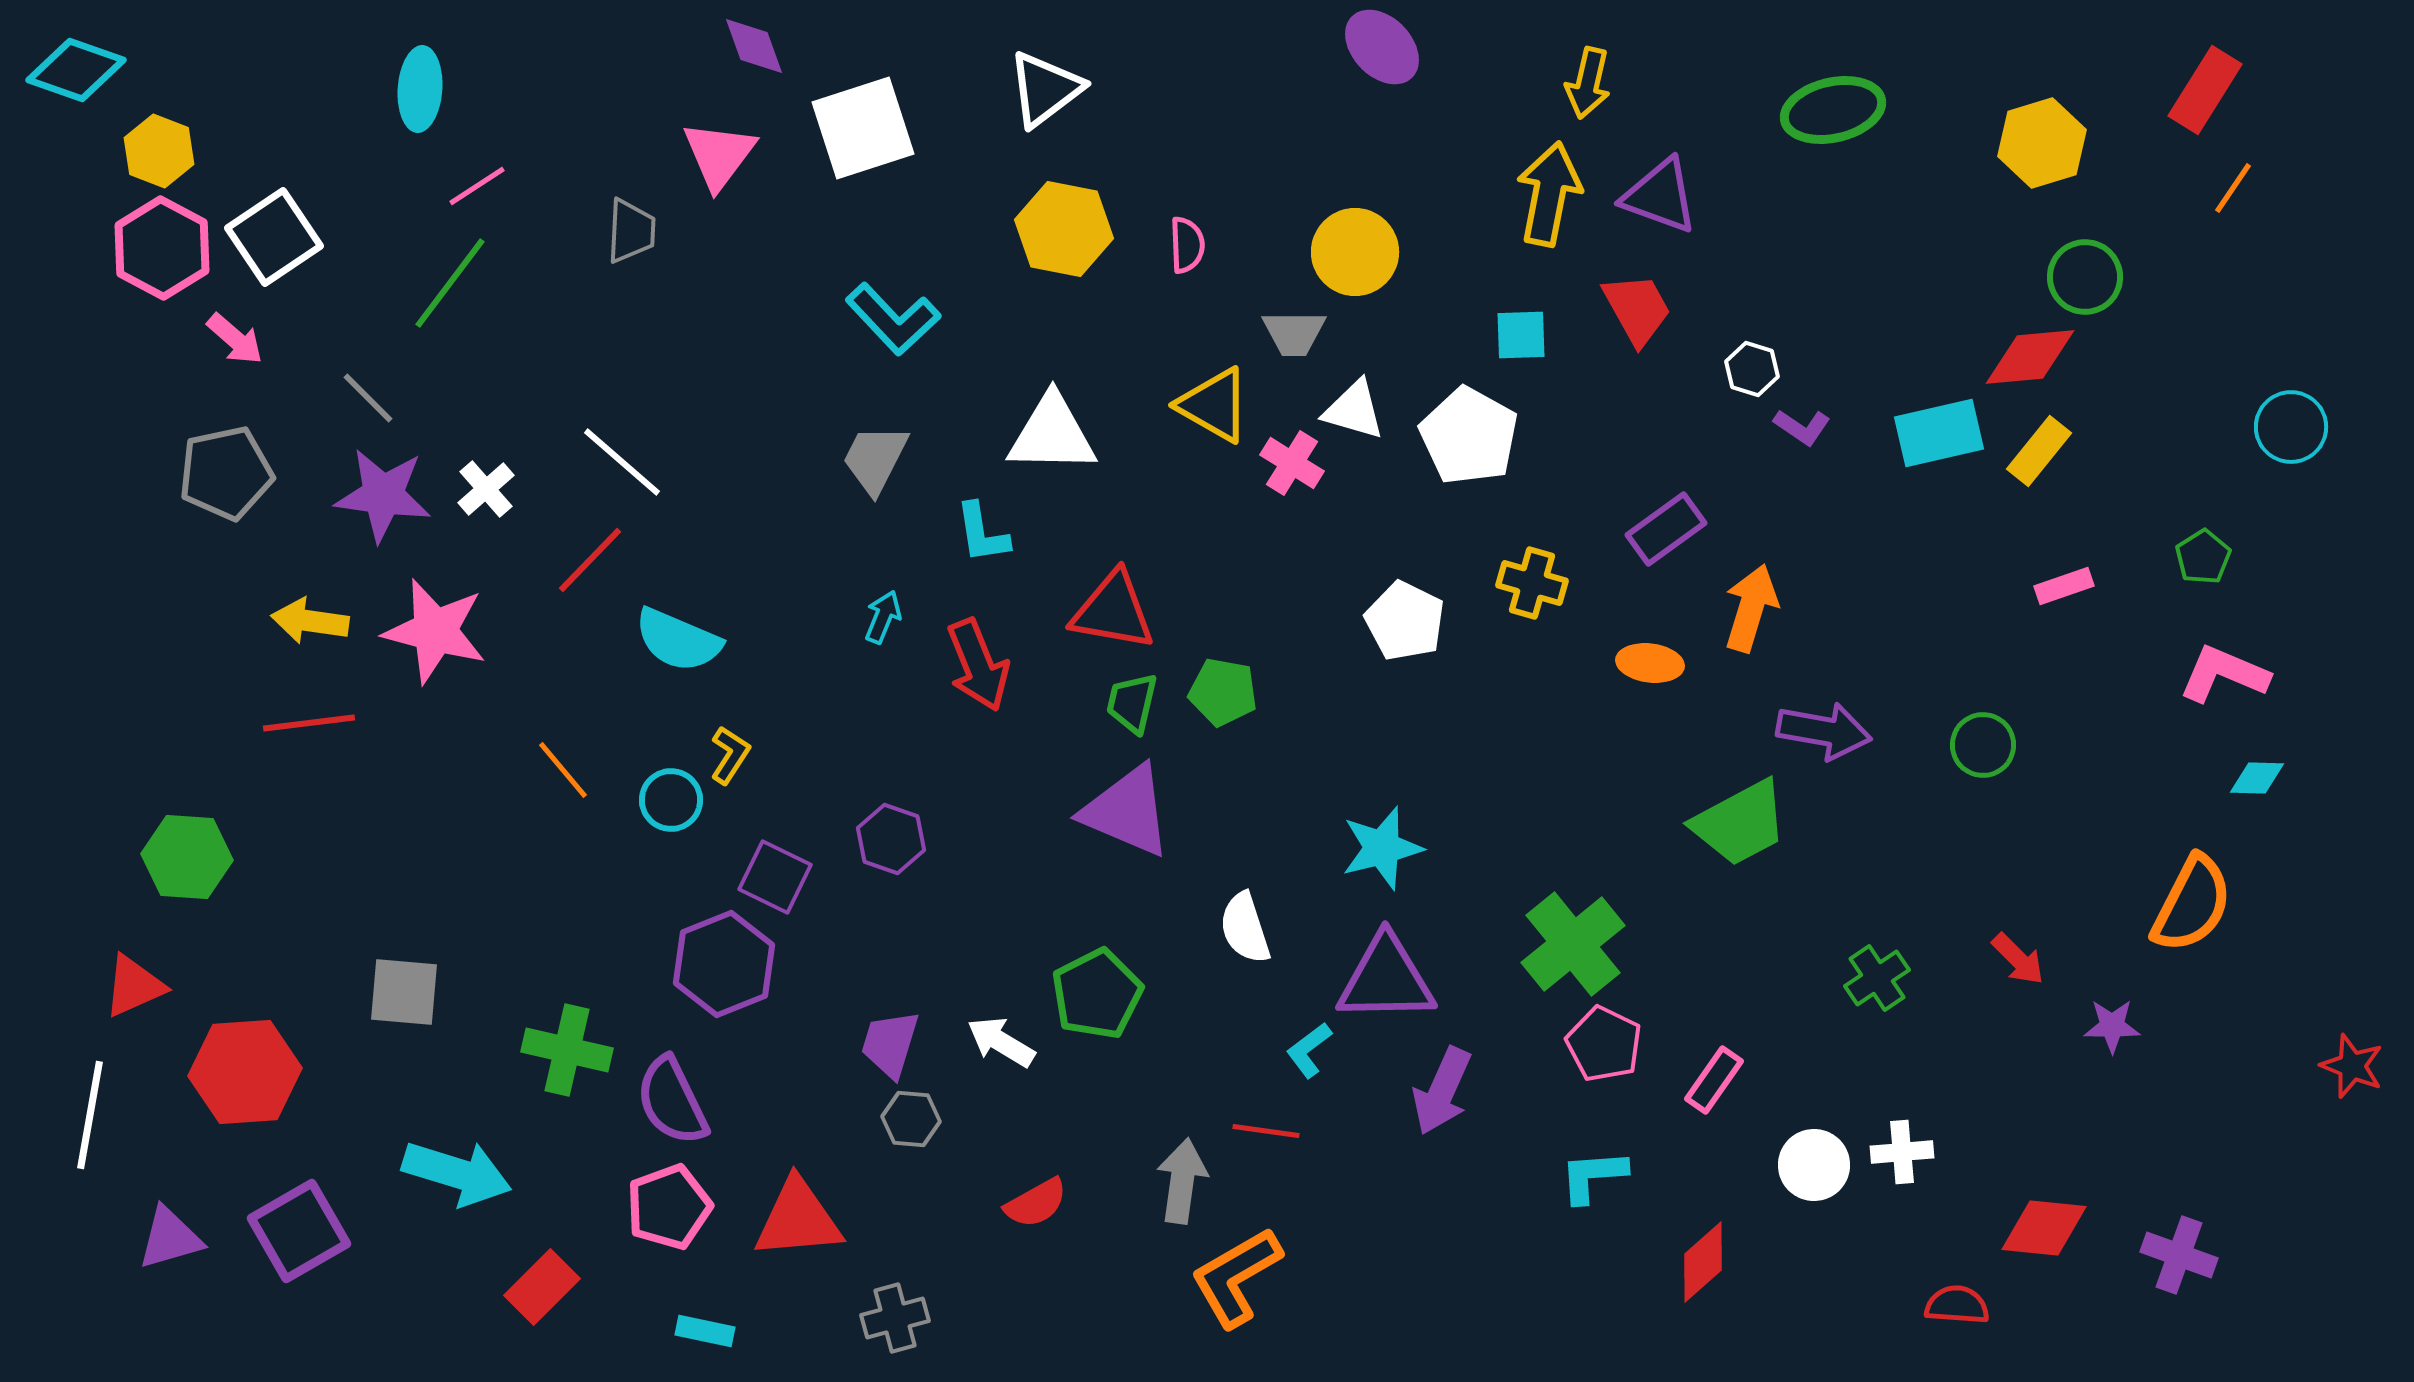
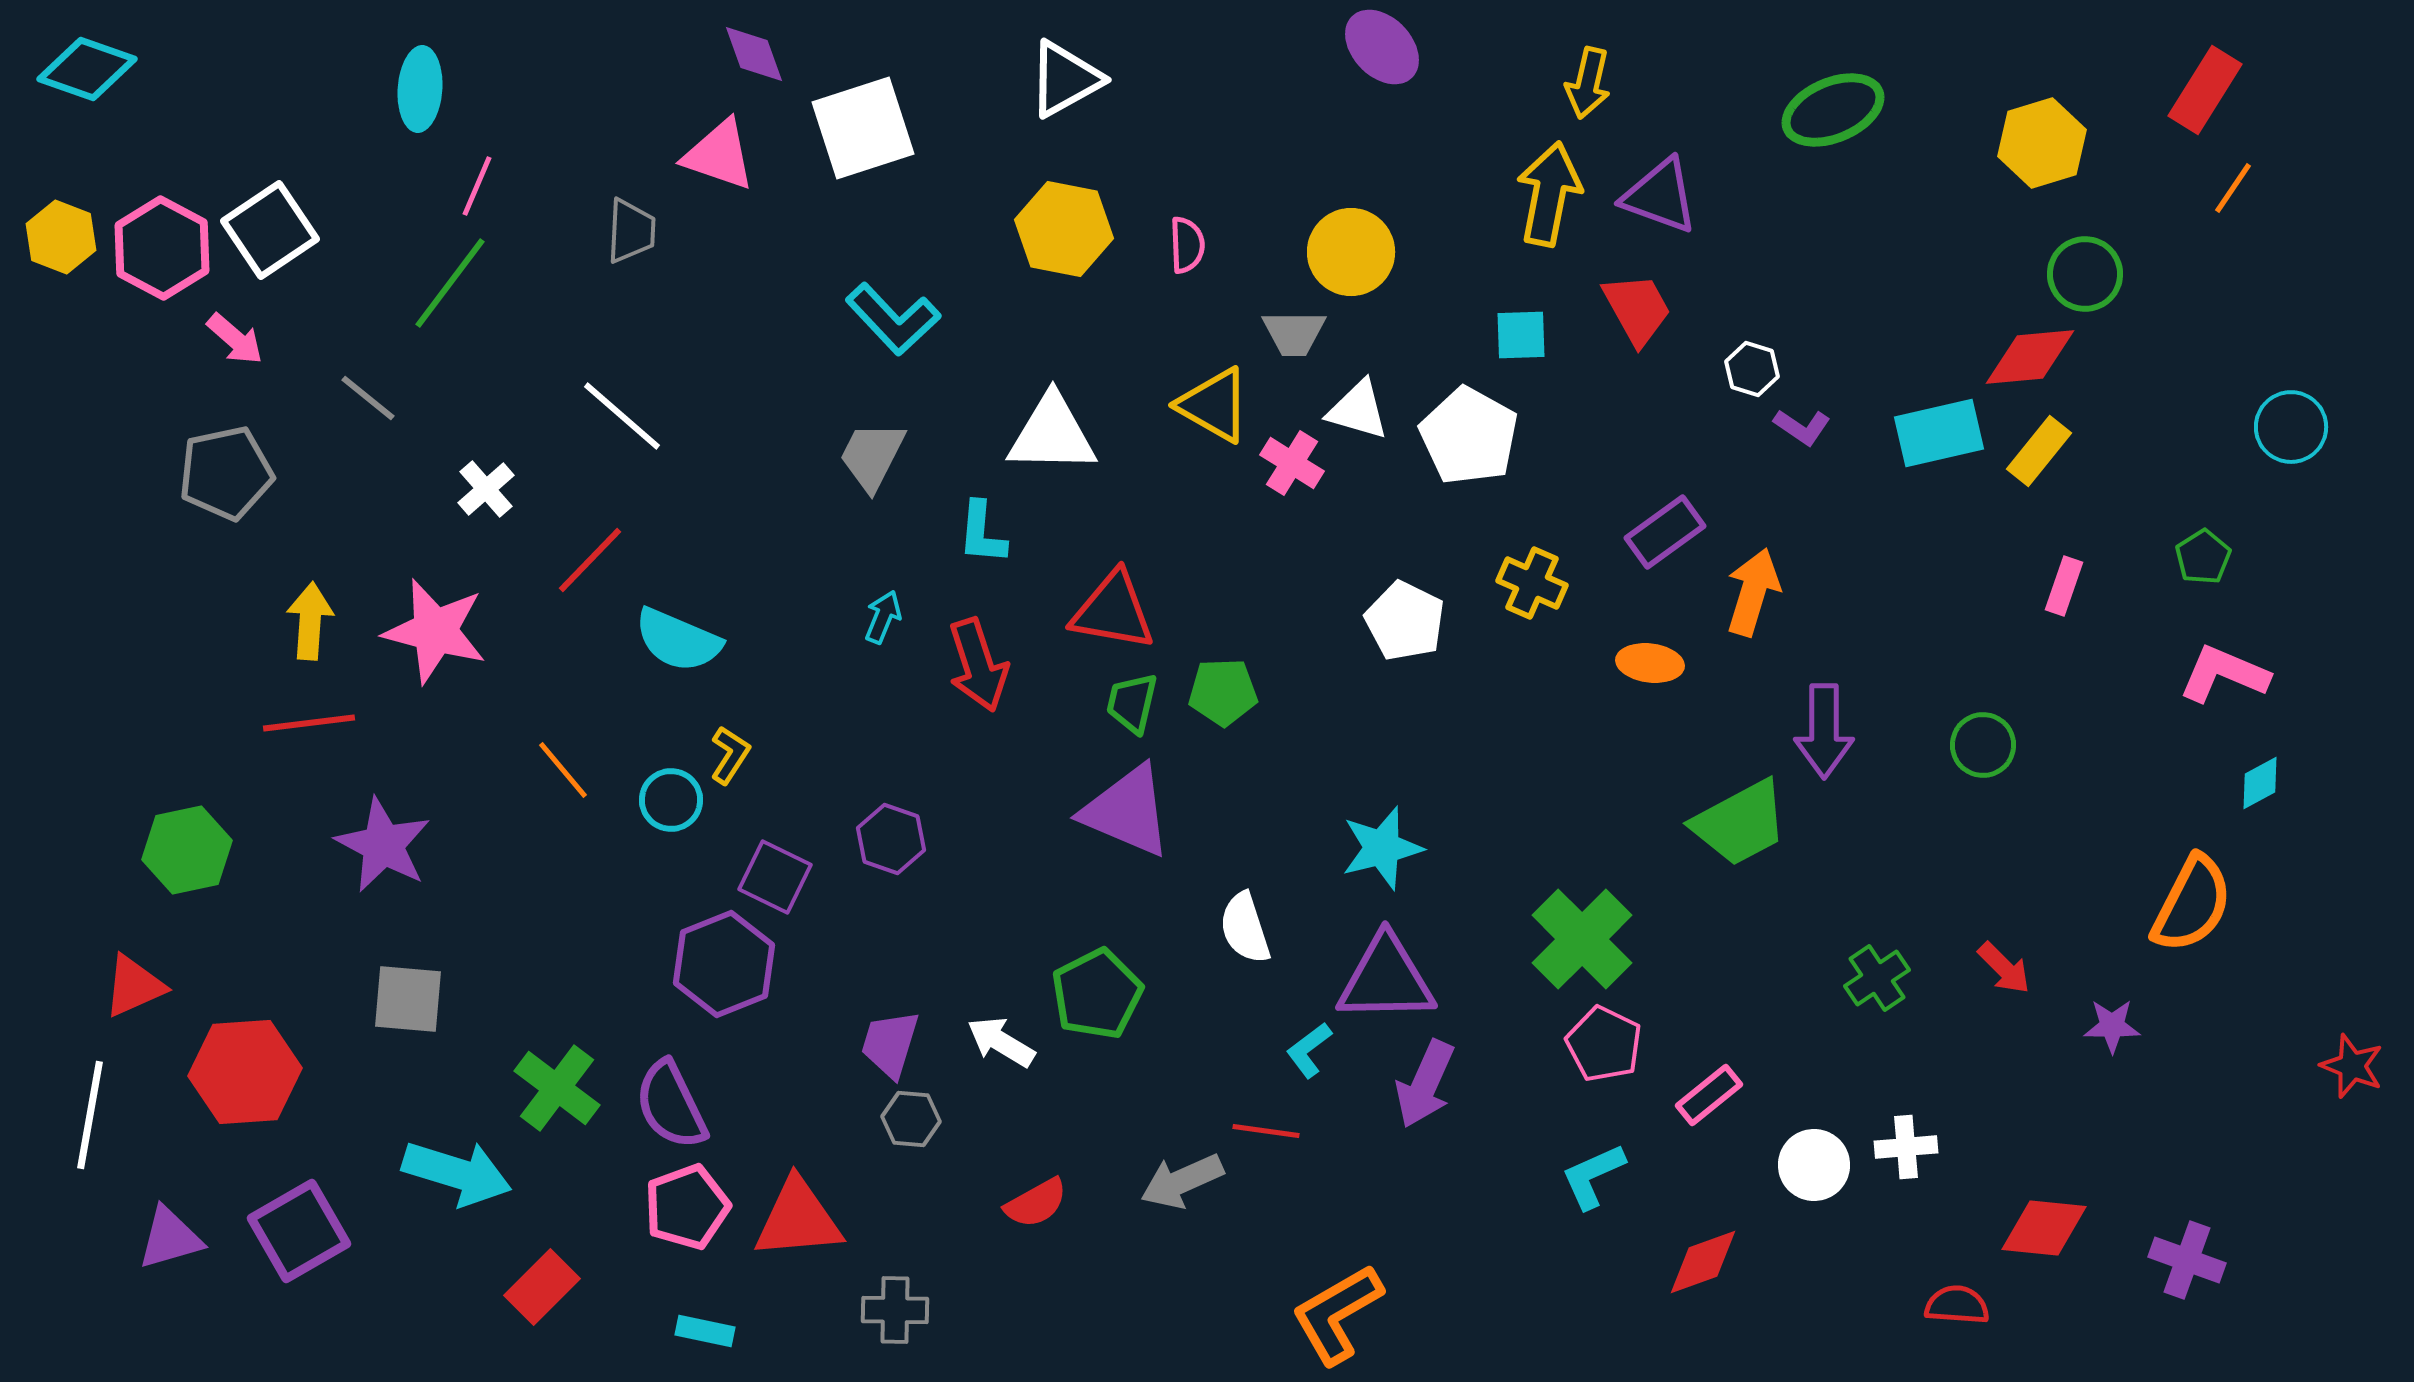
purple diamond at (754, 46): moved 8 px down
cyan diamond at (76, 70): moved 11 px right, 1 px up
white triangle at (1045, 89): moved 20 px right, 10 px up; rotated 8 degrees clockwise
green ellipse at (1833, 110): rotated 10 degrees counterclockwise
yellow hexagon at (159, 151): moved 98 px left, 86 px down
pink triangle at (719, 155): rotated 48 degrees counterclockwise
pink line at (477, 186): rotated 34 degrees counterclockwise
white square at (274, 237): moved 4 px left, 7 px up
yellow circle at (1355, 252): moved 4 px left
green circle at (2085, 277): moved 3 px up
gray line at (368, 398): rotated 6 degrees counterclockwise
white triangle at (1354, 410): moved 4 px right
gray trapezoid at (875, 459): moved 3 px left, 3 px up
white line at (622, 462): moved 46 px up
purple star at (383, 495): moved 350 px down; rotated 20 degrees clockwise
purple rectangle at (1666, 529): moved 1 px left, 3 px down
cyan L-shape at (982, 533): rotated 14 degrees clockwise
yellow cross at (1532, 583): rotated 8 degrees clockwise
pink rectangle at (2064, 586): rotated 52 degrees counterclockwise
orange arrow at (1751, 608): moved 2 px right, 16 px up
yellow arrow at (310, 621): rotated 86 degrees clockwise
red arrow at (978, 665): rotated 4 degrees clockwise
green pentagon at (1223, 692): rotated 12 degrees counterclockwise
purple arrow at (1824, 731): rotated 80 degrees clockwise
cyan diamond at (2257, 778): moved 3 px right, 5 px down; rotated 30 degrees counterclockwise
green hexagon at (187, 857): moved 7 px up; rotated 16 degrees counterclockwise
green cross at (1573, 944): moved 9 px right, 5 px up; rotated 6 degrees counterclockwise
red arrow at (2018, 959): moved 14 px left, 9 px down
gray square at (404, 992): moved 4 px right, 7 px down
green cross at (567, 1050): moved 10 px left, 38 px down; rotated 24 degrees clockwise
pink rectangle at (1714, 1080): moved 5 px left, 15 px down; rotated 16 degrees clockwise
purple arrow at (1442, 1091): moved 17 px left, 7 px up
purple semicircle at (672, 1101): moved 1 px left, 4 px down
white cross at (1902, 1152): moved 4 px right, 5 px up
cyan L-shape at (1593, 1176): rotated 20 degrees counterclockwise
gray arrow at (1182, 1181): rotated 122 degrees counterclockwise
pink pentagon at (669, 1207): moved 18 px right
purple cross at (2179, 1255): moved 8 px right, 5 px down
red diamond at (1703, 1262): rotated 22 degrees clockwise
orange L-shape at (1236, 1277): moved 101 px right, 37 px down
gray cross at (895, 1318): moved 8 px up; rotated 16 degrees clockwise
